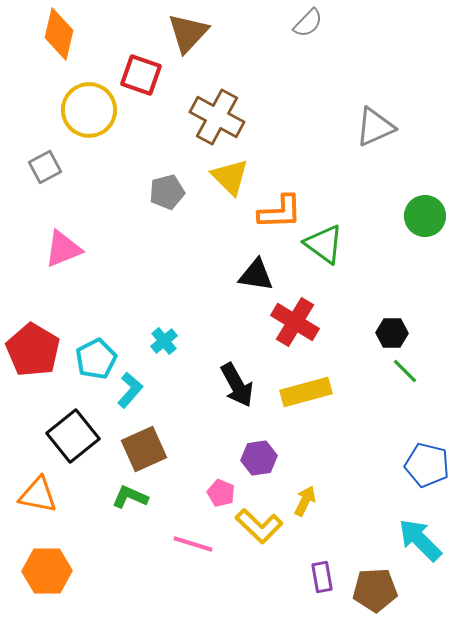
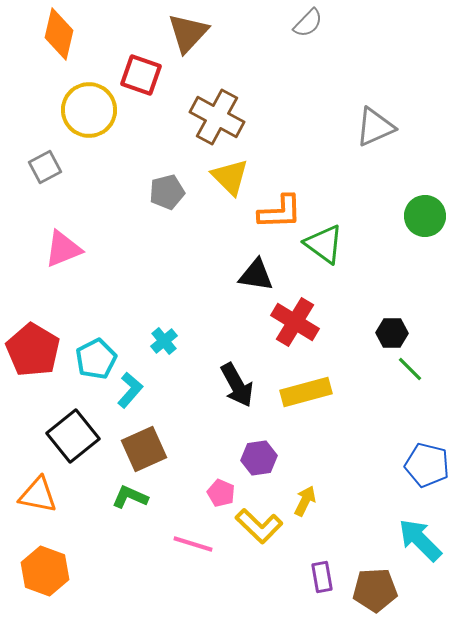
green line: moved 5 px right, 2 px up
orange hexagon: moved 2 px left; rotated 21 degrees clockwise
